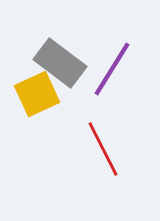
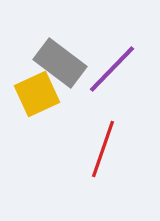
purple line: rotated 12 degrees clockwise
red line: rotated 46 degrees clockwise
